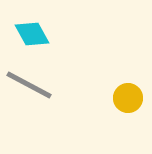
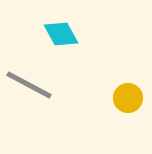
cyan diamond: moved 29 px right
